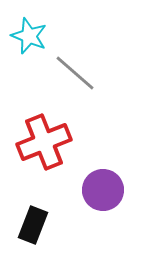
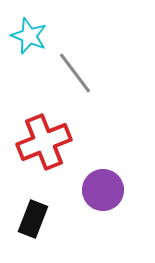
gray line: rotated 12 degrees clockwise
black rectangle: moved 6 px up
